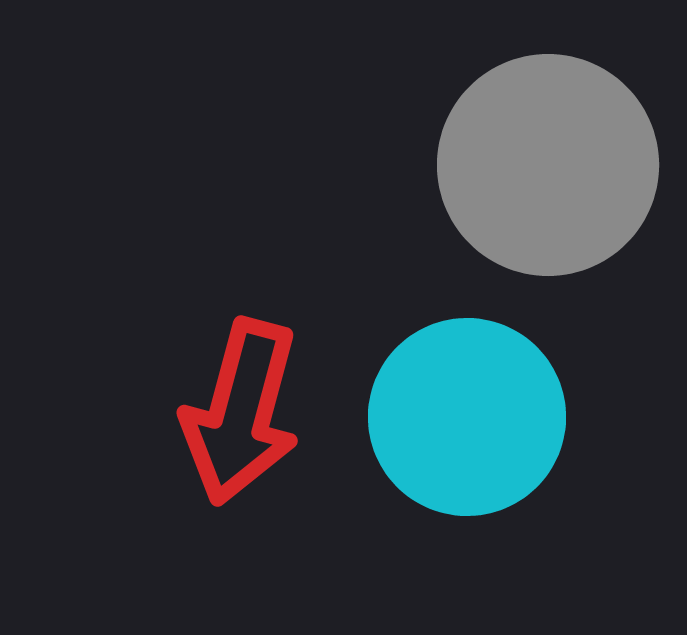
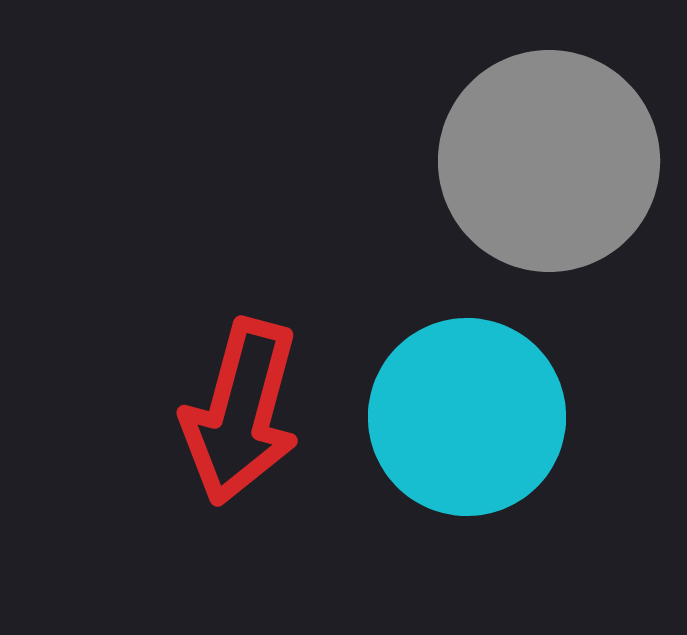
gray circle: moved 1 px right, 4 px up
